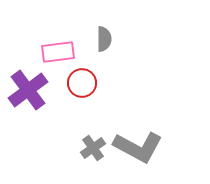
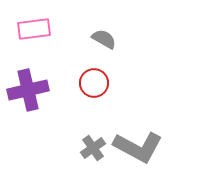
gray semicircle: rotated 60 degrees counterclockwise
pink rectangle: moved 24 px left, 23 px up
red circle: moved 12 px right
purple cross: rotated 24 degrees clockwise
